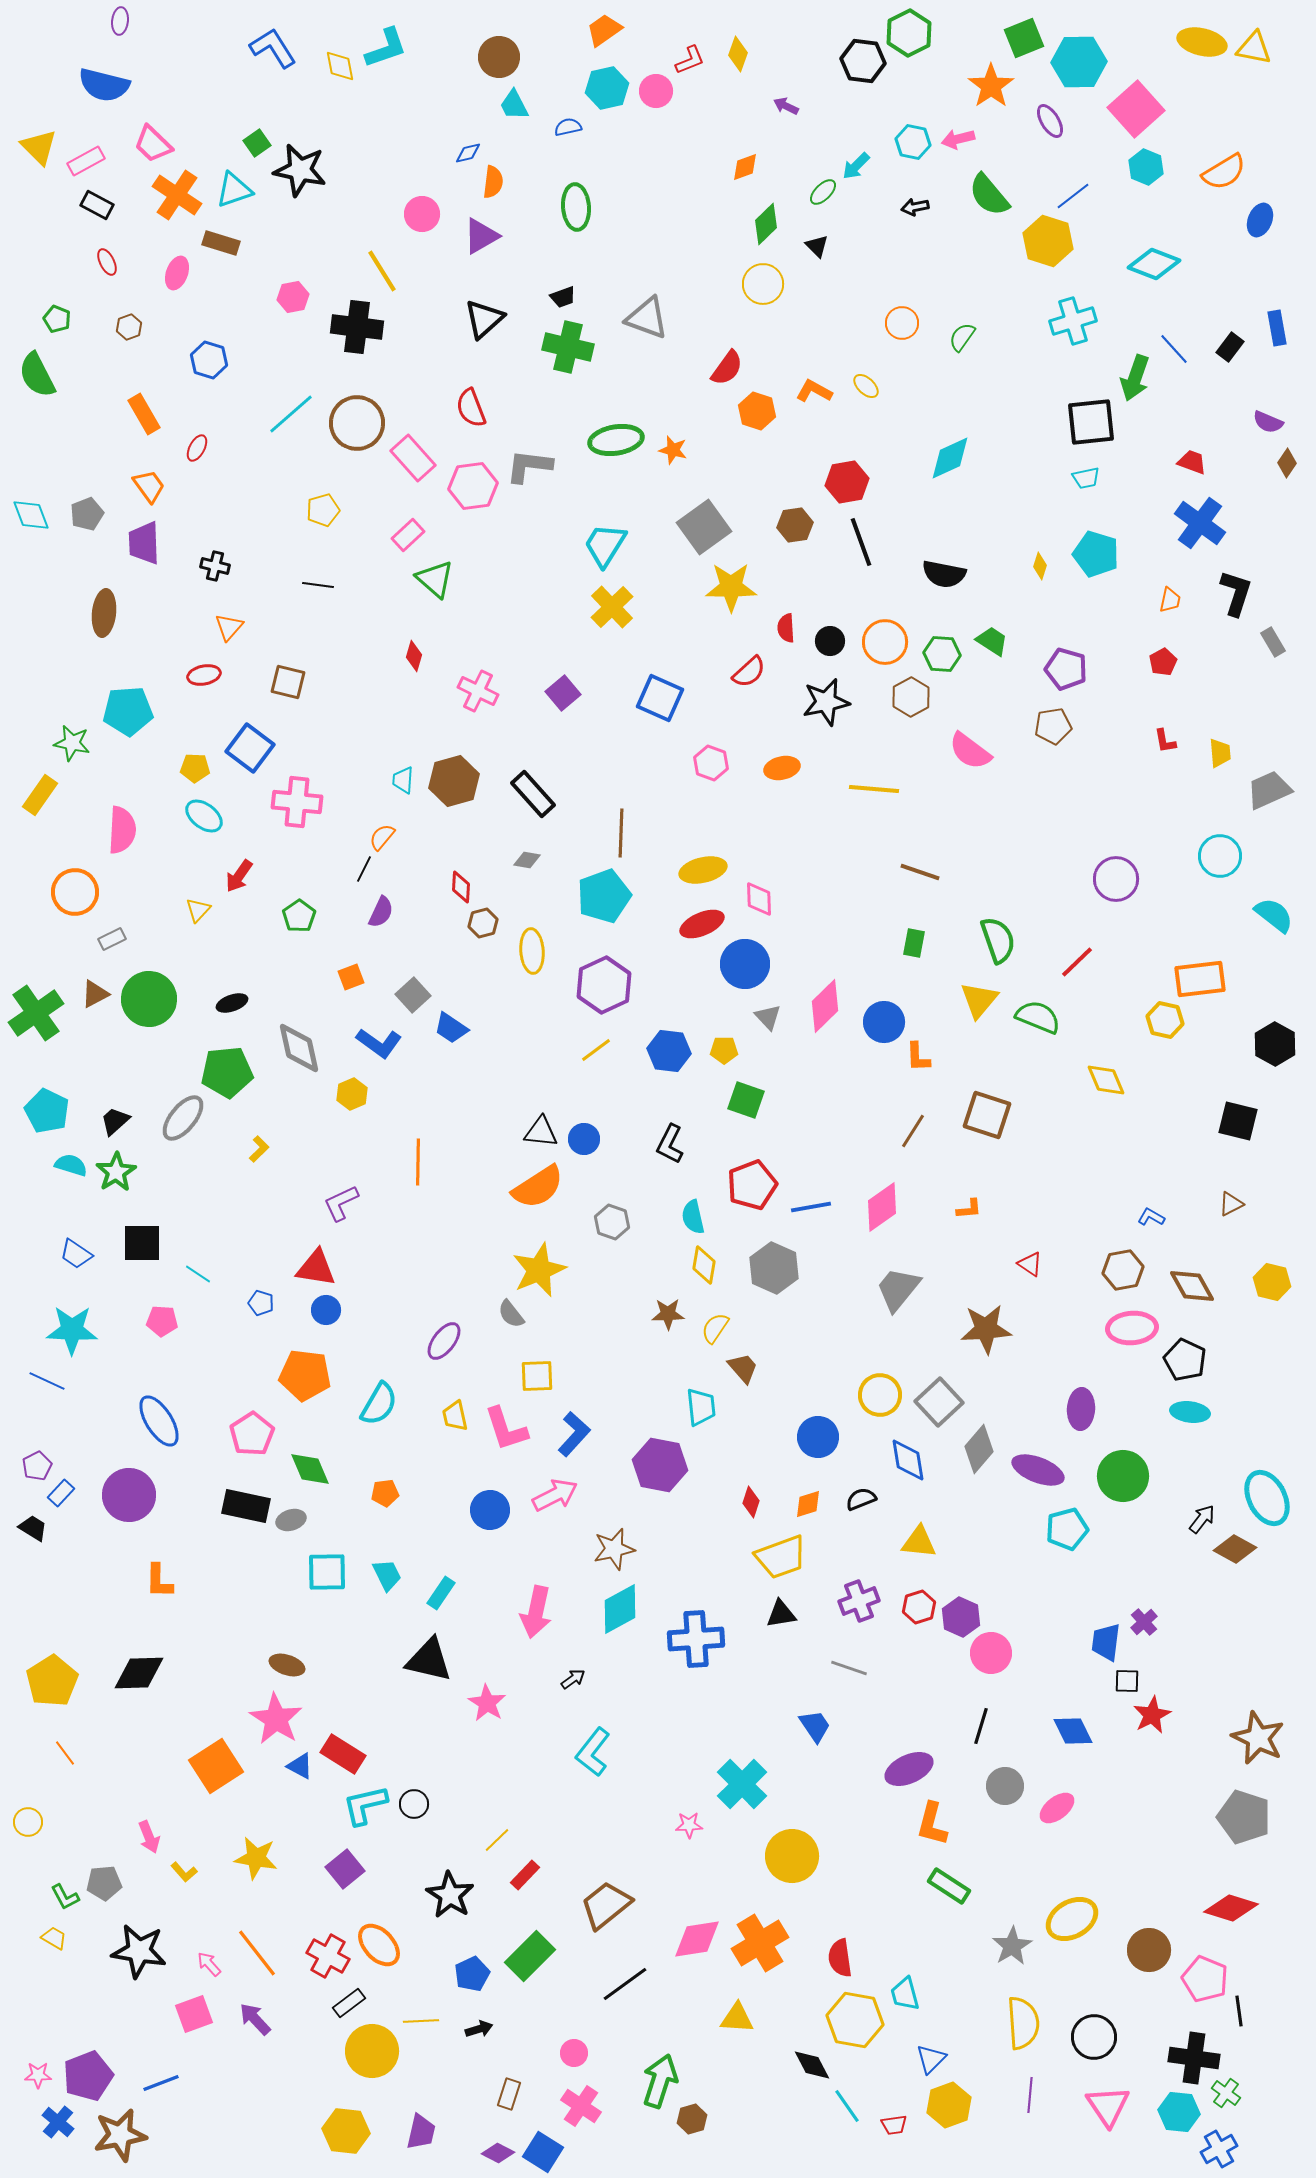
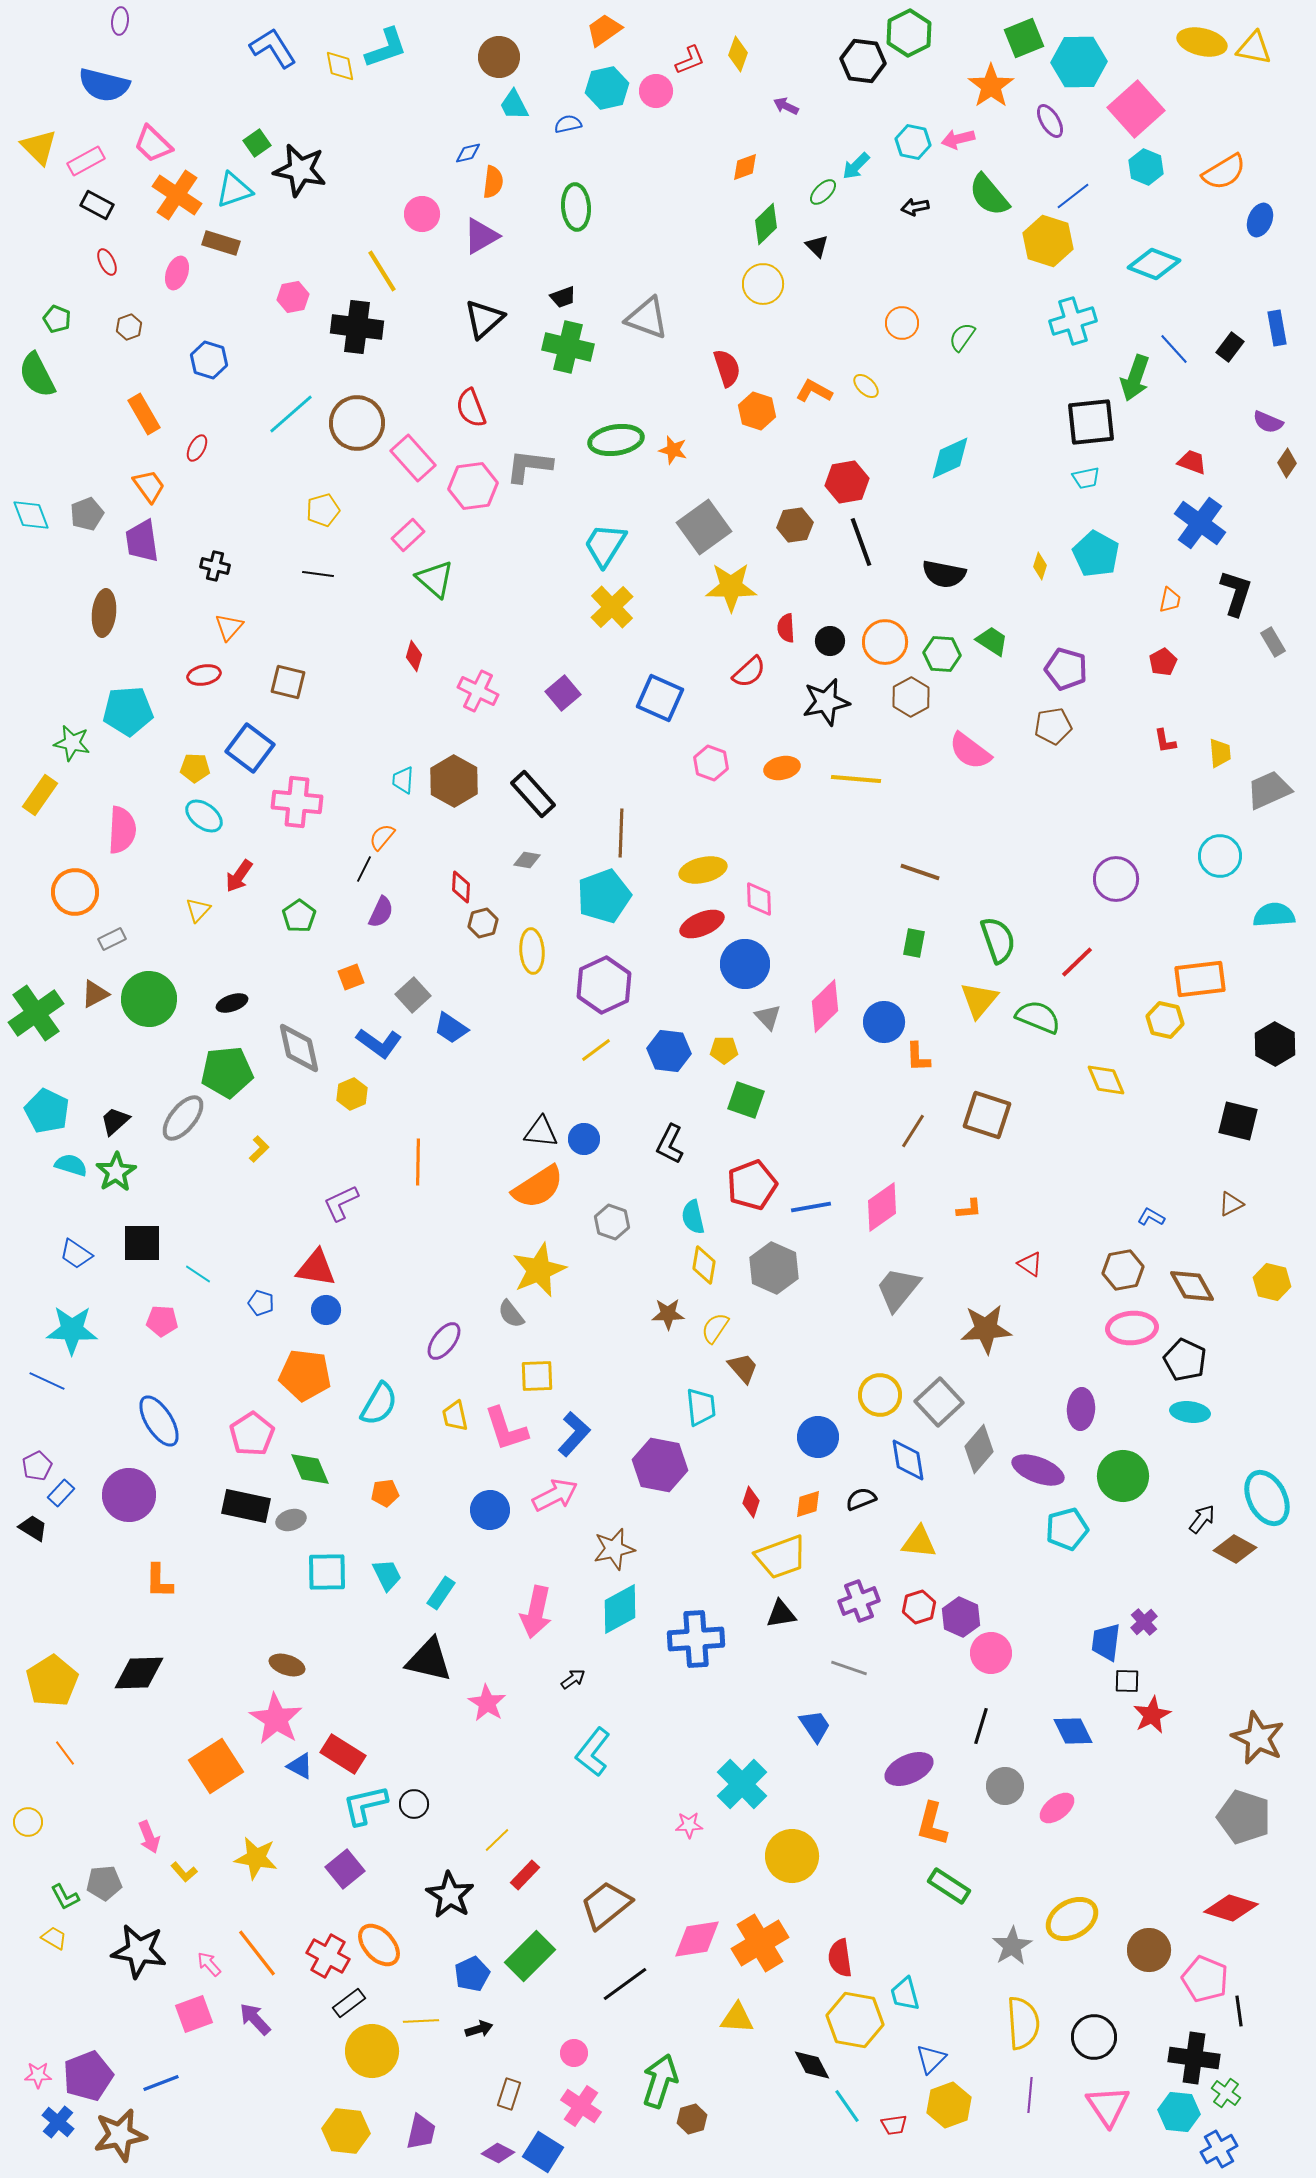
blue semicircle at (568, 127): moved 3 px up
red semicircle at (727, 368): rotated 54 degrees counterclockwise
purple trapezoid at (144, 543): moved 2 px left, 2 px up; rotated 6 degrees counterclockwise
cyan pentagon at (1096, 554): rotated 12 degrees clockwise
black line at (318, 585): moved 11 px up
brown hexagon at (454, 781): rotated 15 degrees counterclockwise
yellow line at (874, 789): moved 18 px left, 10 px up
cyan semicircle at (1274, 915): rotated 42 degrees counterclockwise
